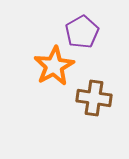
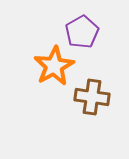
brown cross: moved 2 px left, 1 px up
